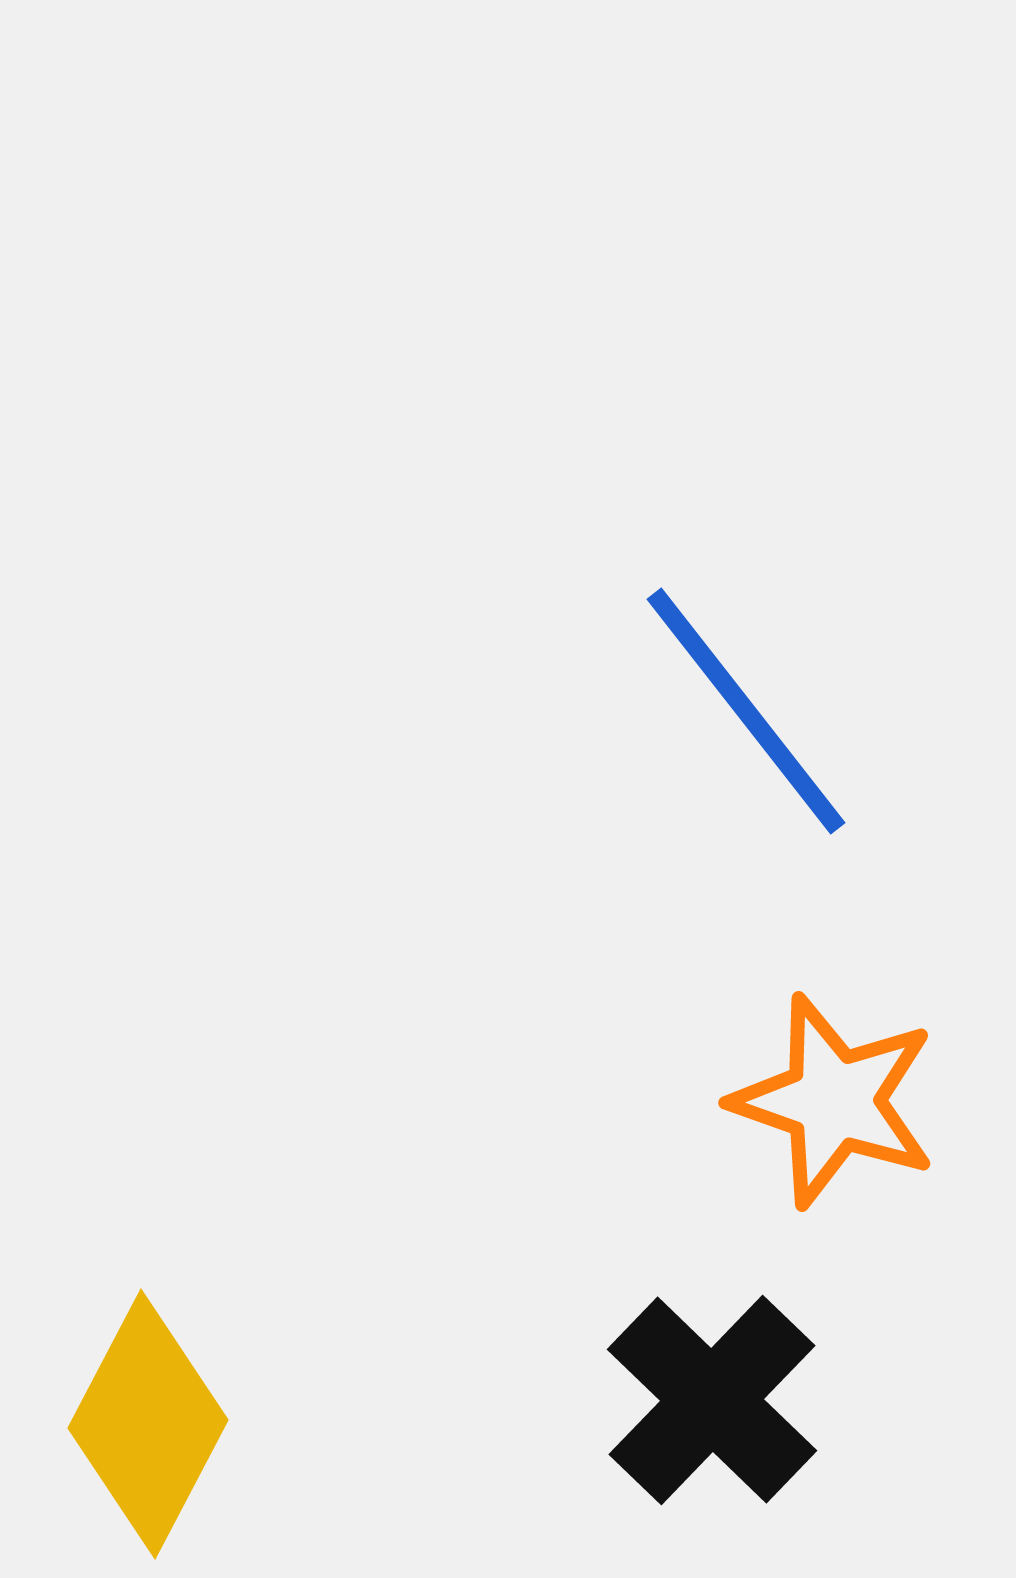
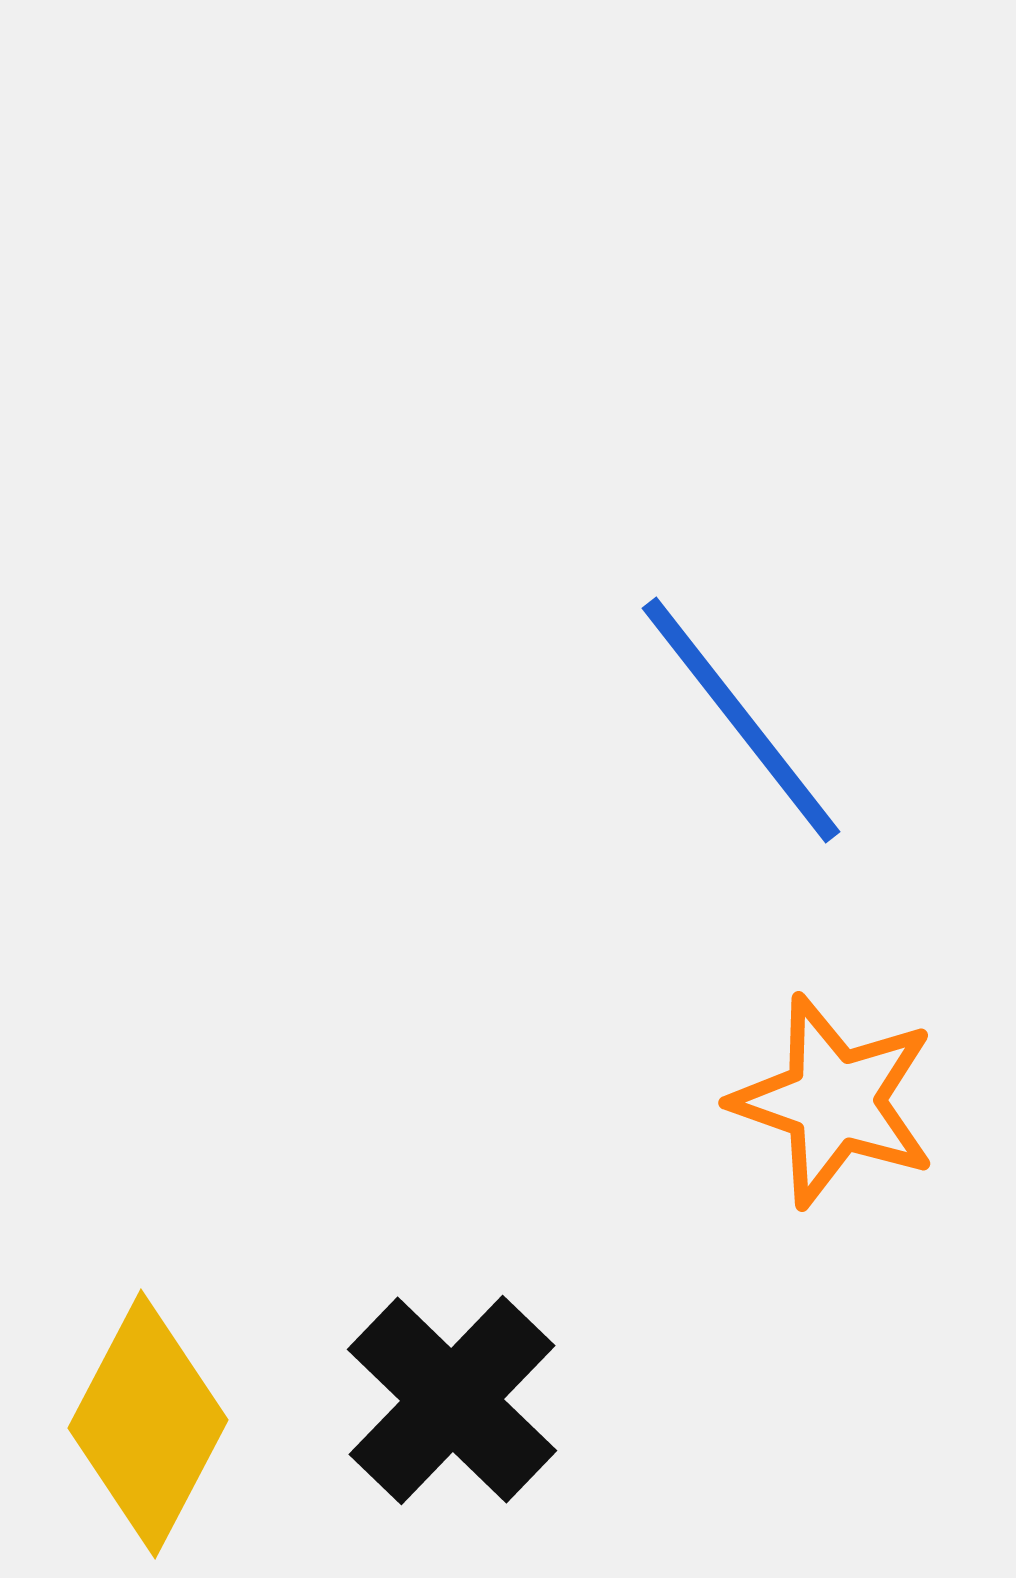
blue line: moved 5 px left, 9 px down
black cross: moved 260 px left
